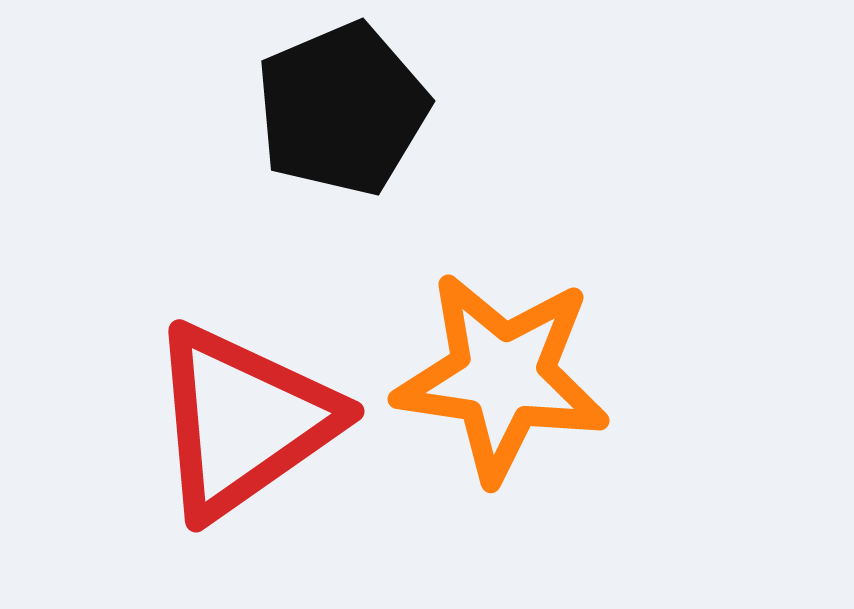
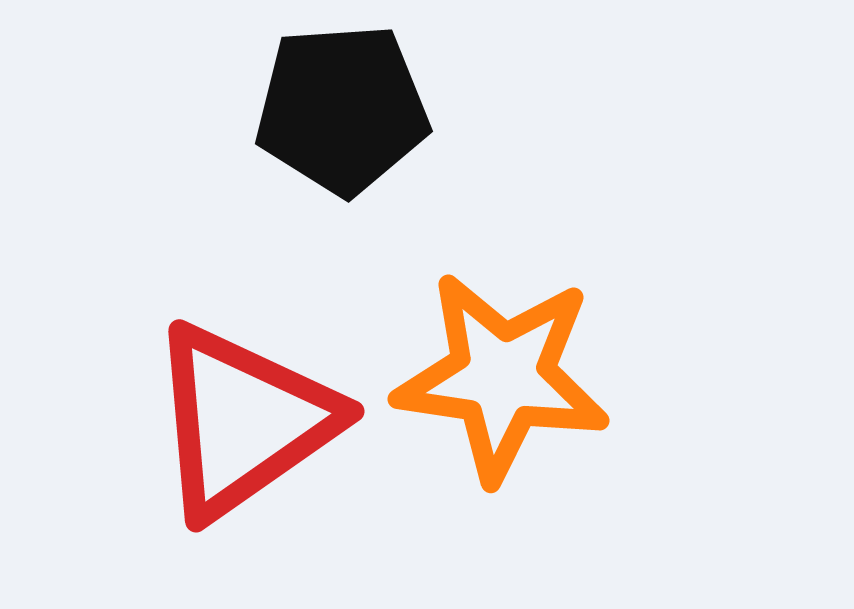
black pentagon: rotated 19 degrees clockwise
